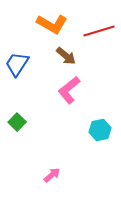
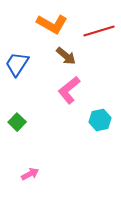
cyan hexagon: moved 10 px up
pink arrow: moved 22 px left, 1 px up; rotated 12 degrees clockwise
